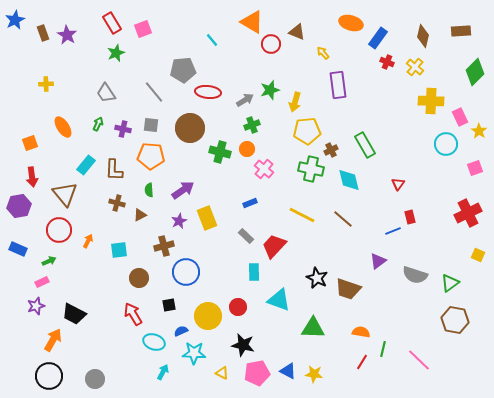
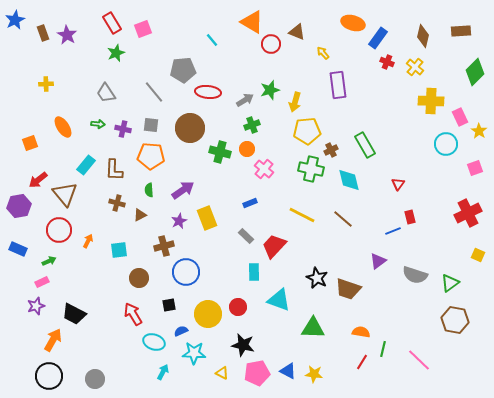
orange ellipse at (351, 23): moved 2 px right
green arrow at (98, 124): rotated 72 degrees clockwise
red arrow at (32, 177): moved 6 px right, 3 px down; rotated 60 degrees clockwise
yellow circle at (208, 316): moved 2 px up
